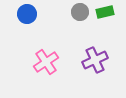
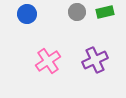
gray circle: moved 3 px left
pink cross: moved 2 px right, 1 px up
